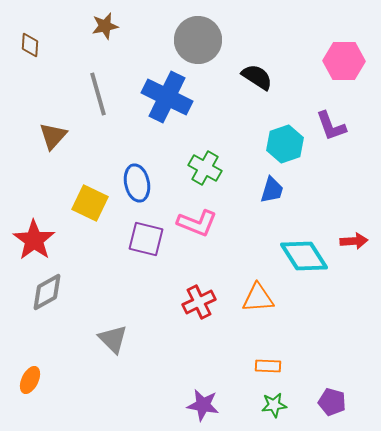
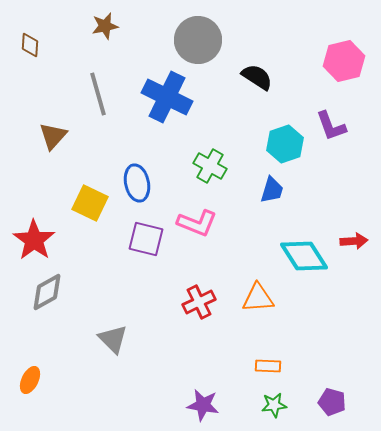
pink hexagon: rotated 15 degrees counterclockwise
green cross: moved 5 px right, 2 px up
